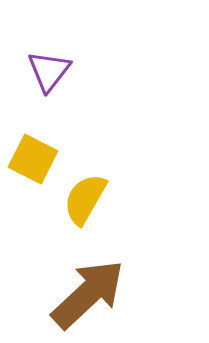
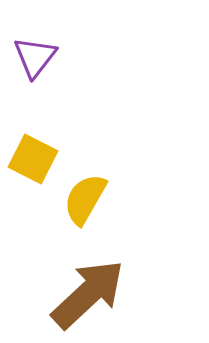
purple triangle: moved 14 px left, 14 px up
